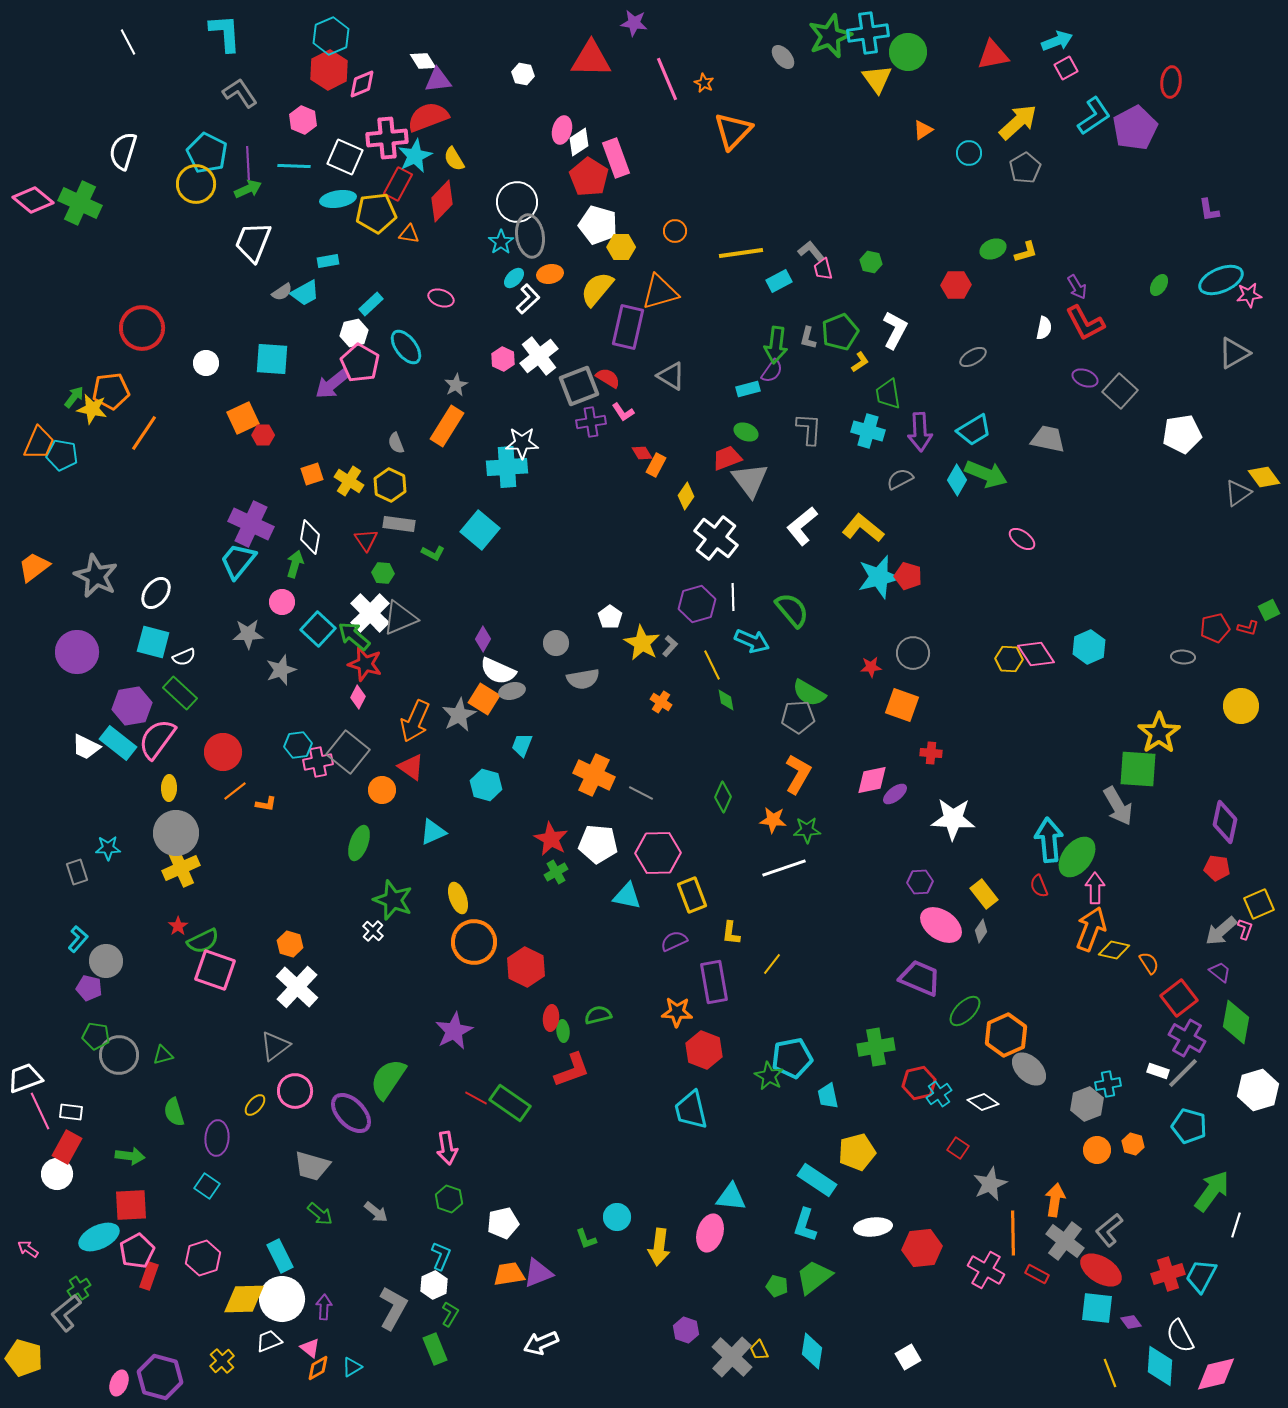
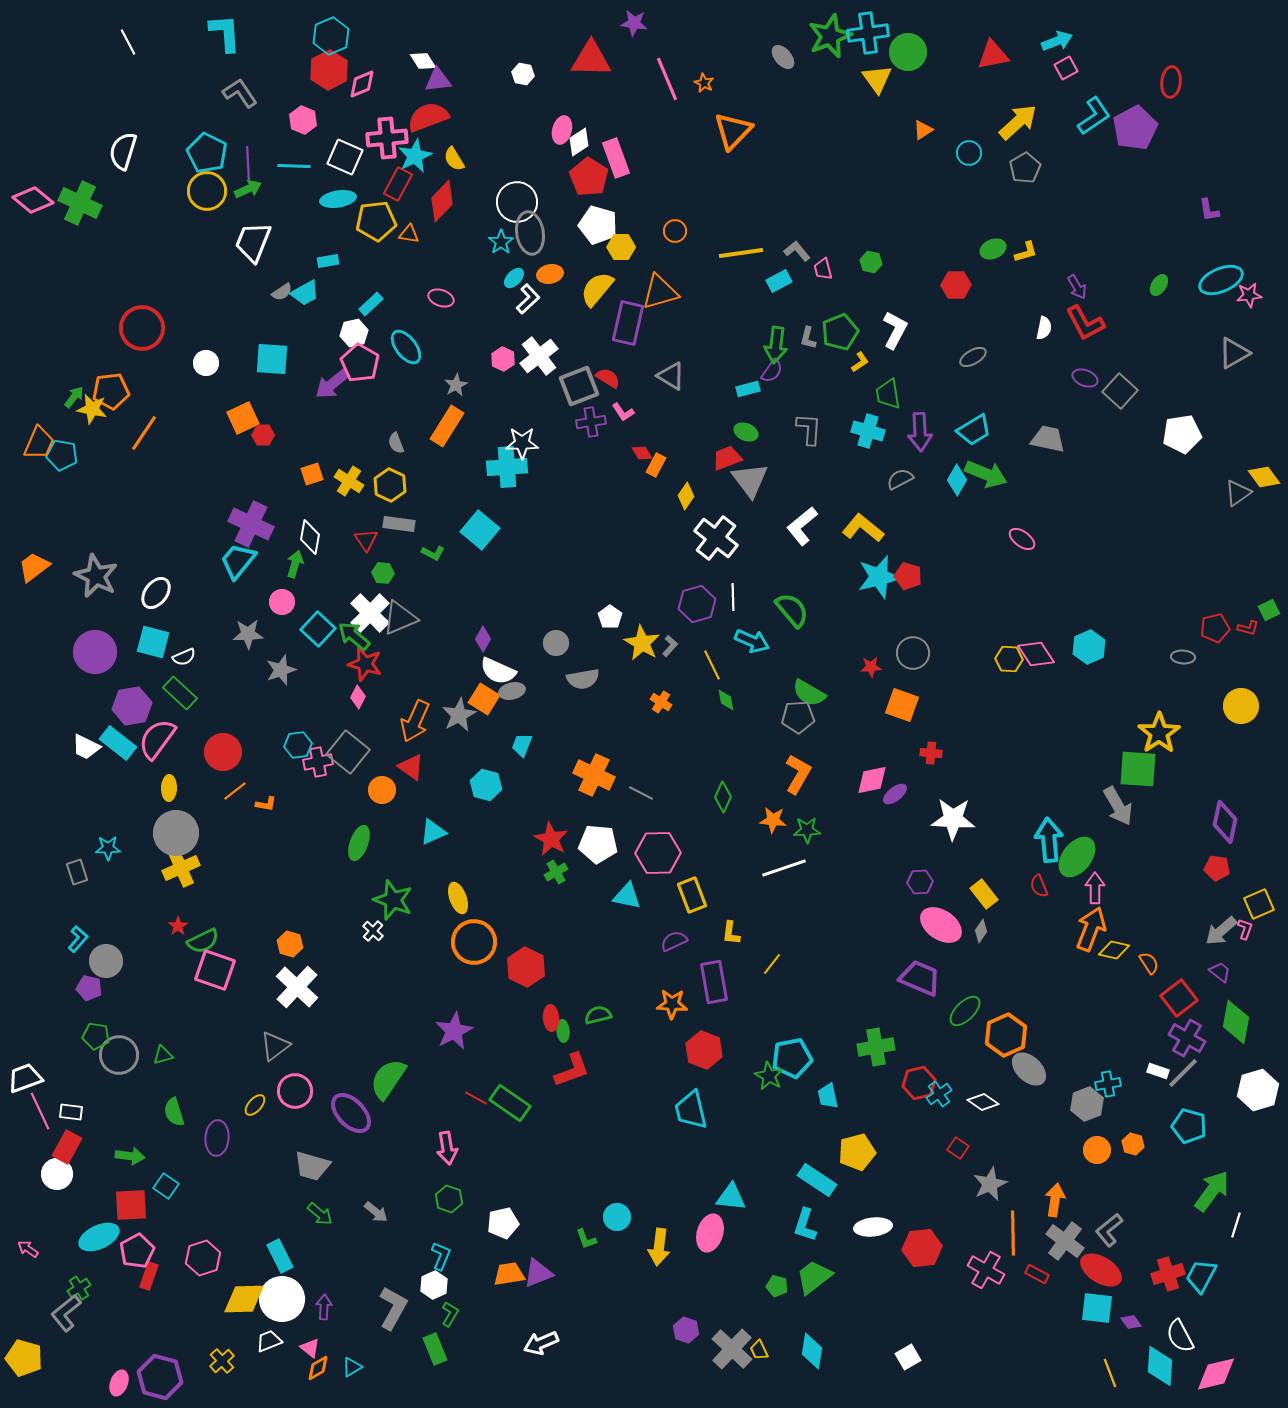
yellow circle at (196, 184): moved 11 px right, 7 px down
yellow pentagon at (376, 213): moved 8 px down
gray ellipse at (530, 236): moved 3 px up
gray L-shape at (811, 251): moved 14 px left
purple rectangle at (628, 327): moved 4 px up
purple circle at (77, 652): moved 18 px right
orange star at (677, 1012): moved 5 px left, 8 px up
red ellipse at (551, 1018): rotated 10 degrees counterclockwise
cyan square at (207, 1186): moved 41 px left
gray cross at (732, 1357): moved 8 px up
